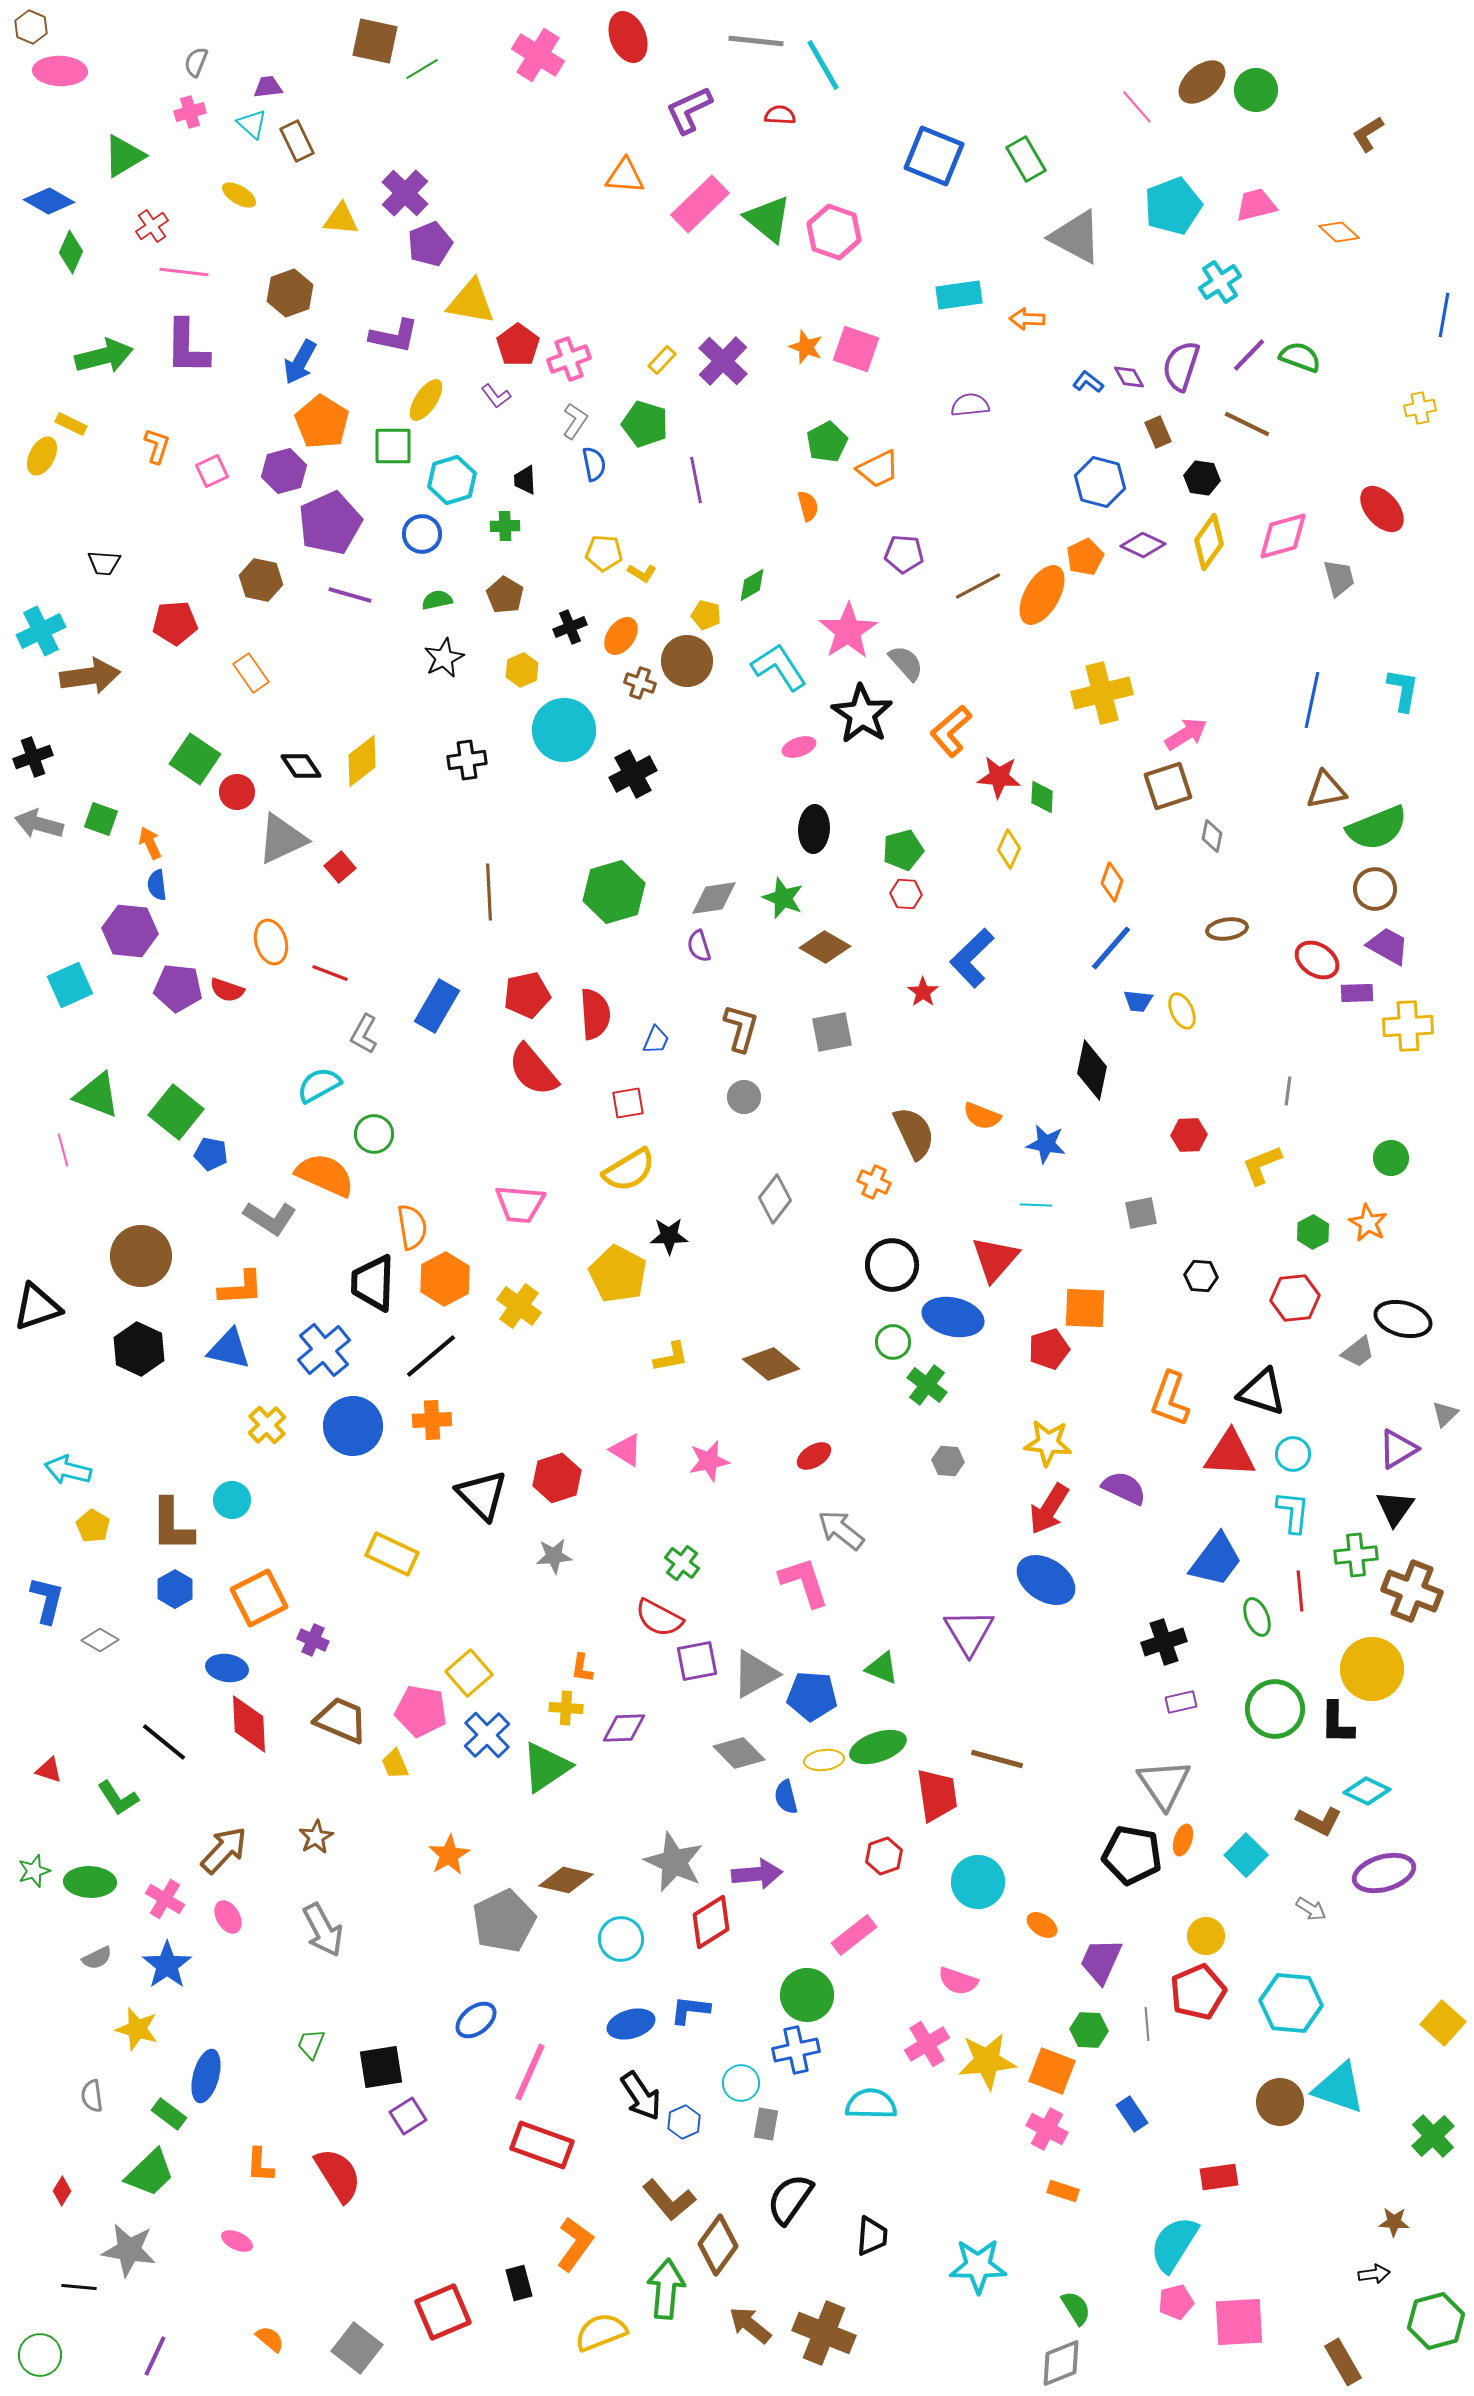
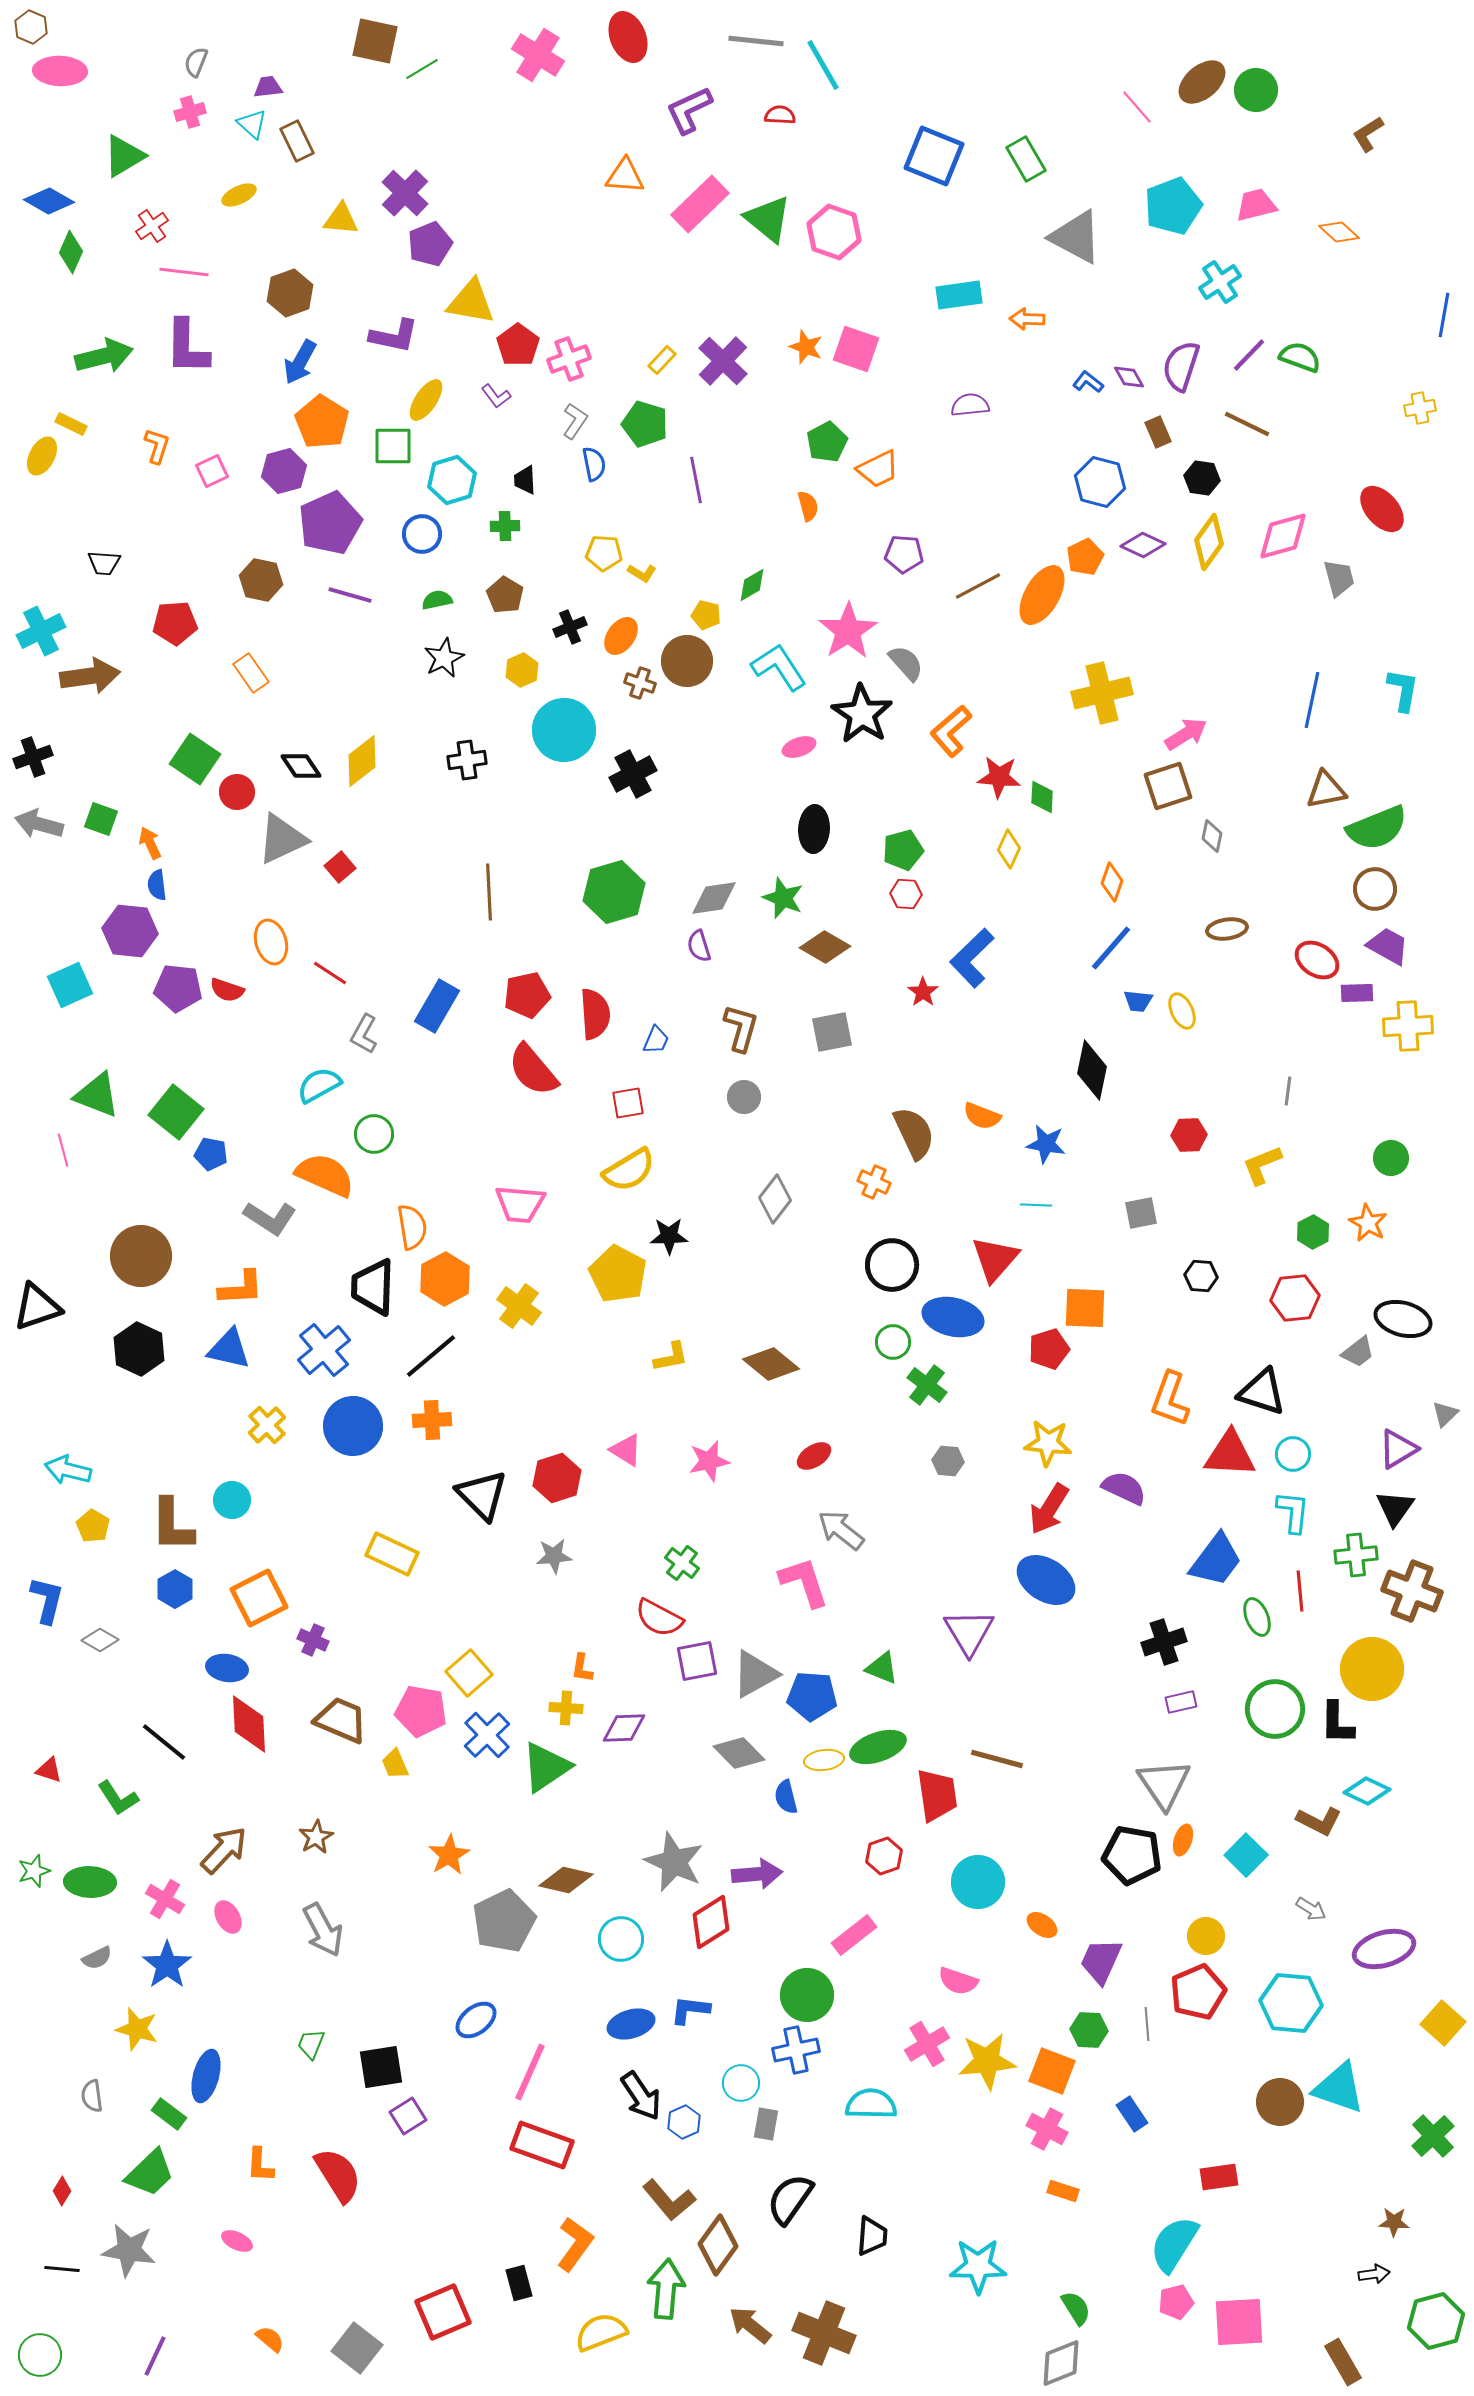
yellow ellipse at (239, 195): rotated 56 degrees counterclockwise
red line at (330, 973): rotated 12 degrees clockwise
black trapezoid at (373, 1283): moved 4 px down
purple ellipse at (1384, 1873): moved 76 px down
black line at (79, 2287): moved 17 px left, 18 px up
